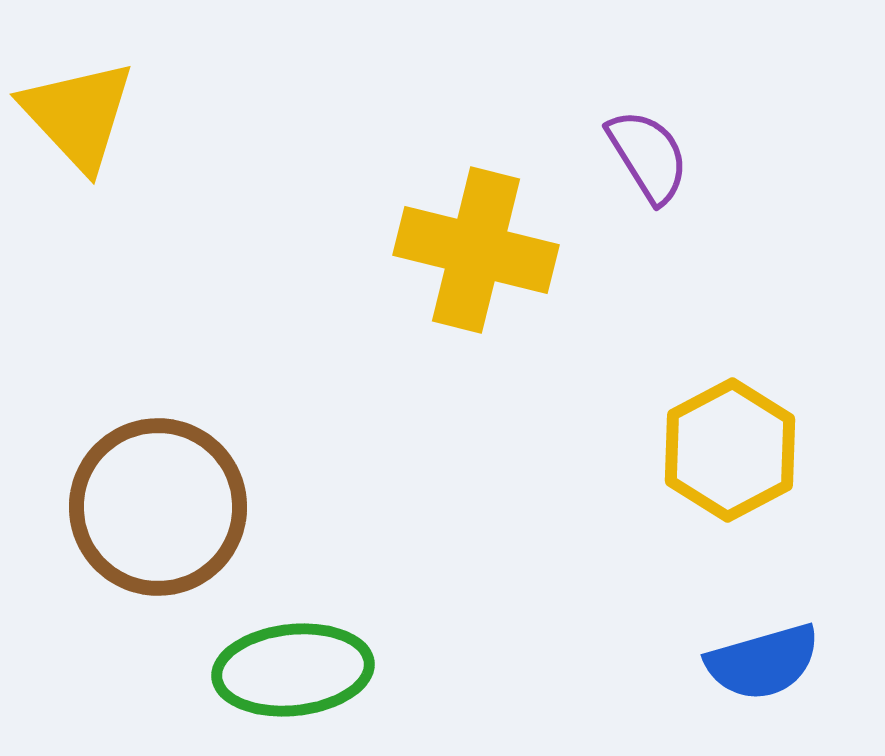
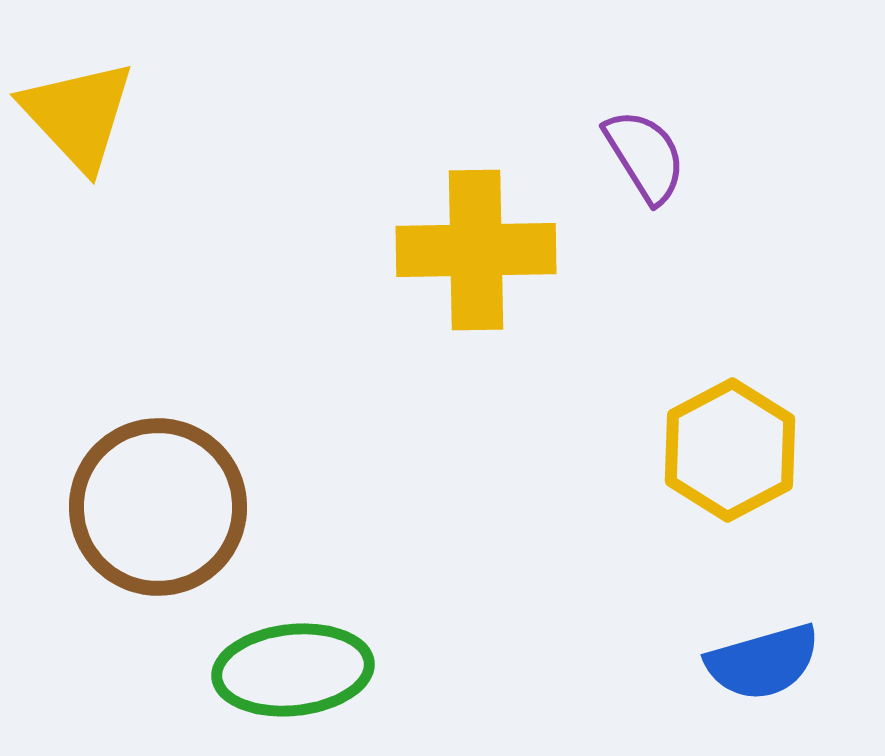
purple semicircle: moved 3 px left
yellow cross: rotated 15 degrees counterclockwise
